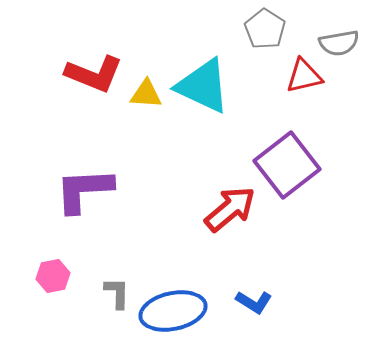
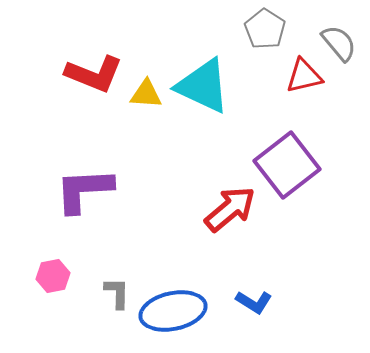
gray semicircle: rotated 120 degrees counterclockwise
